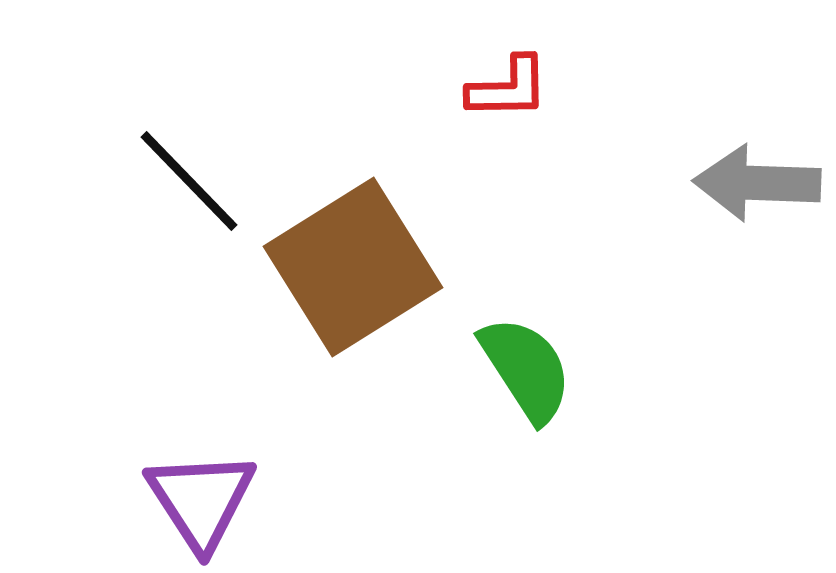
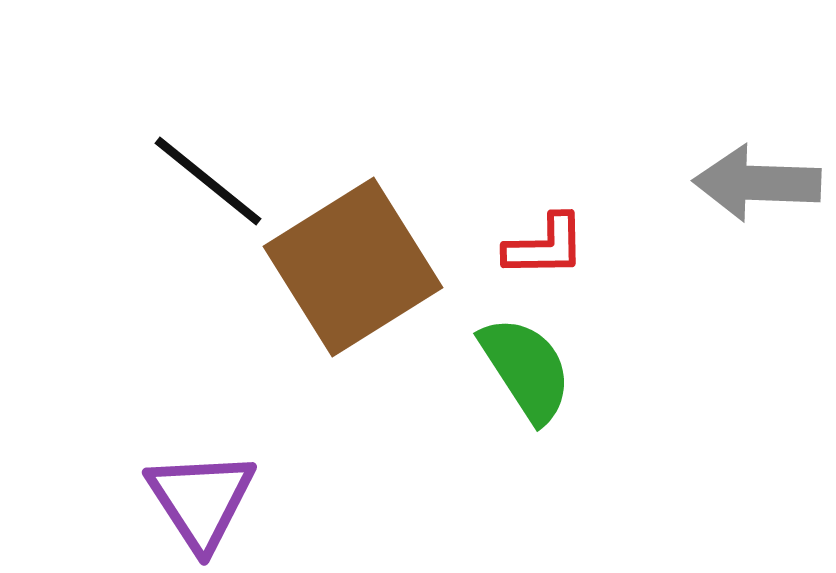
red L-shape: moved 37 px right, 158 px down
black line: moved 19 px right; rotated 7 degrees counterclockwise
